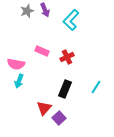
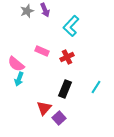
cyan L-shape: moved 6 px down
pink semicircle: rotated 30 degrees clockwise
cyan arrow: moved 2 px up
